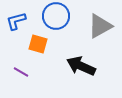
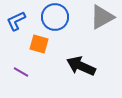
blue circle: moved 1 px left, 1 px down
blue L-shape: rotated 10 degrees counterclockwise
gray triangle: moved 2 px right, 9 px up
orange square: moved 1 px right
